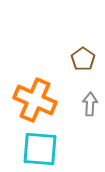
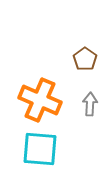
brown pentagon: moved 2 px right
orange cross: moved 5 px right
